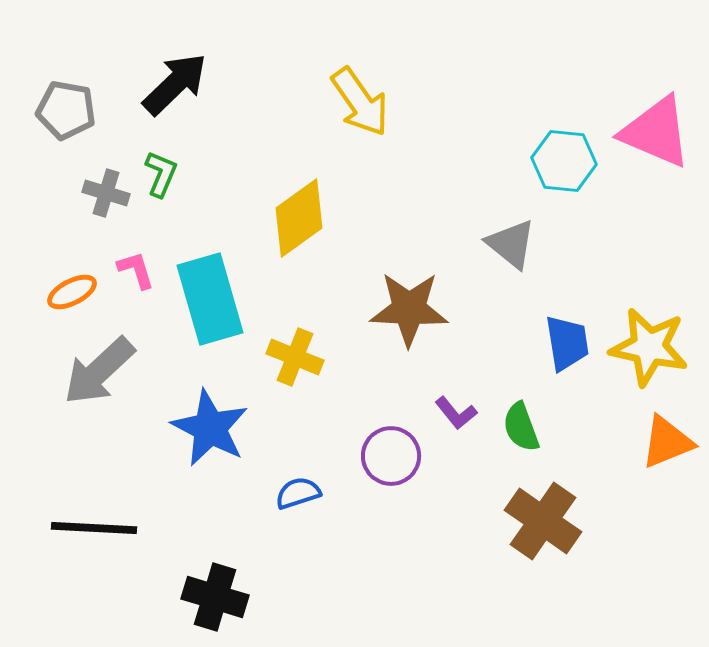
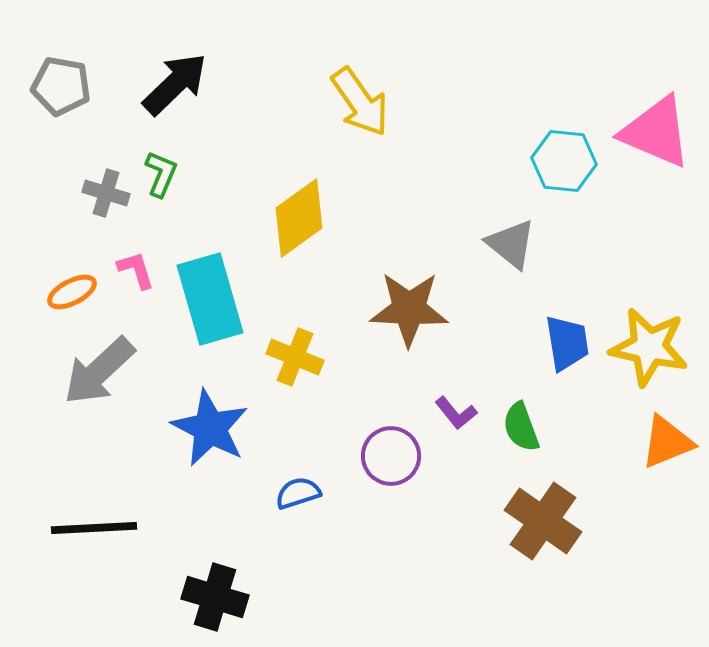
gray pentagon: moved 5 px left, 24 px up
black line: rotated 6 degrees counterclockwise
